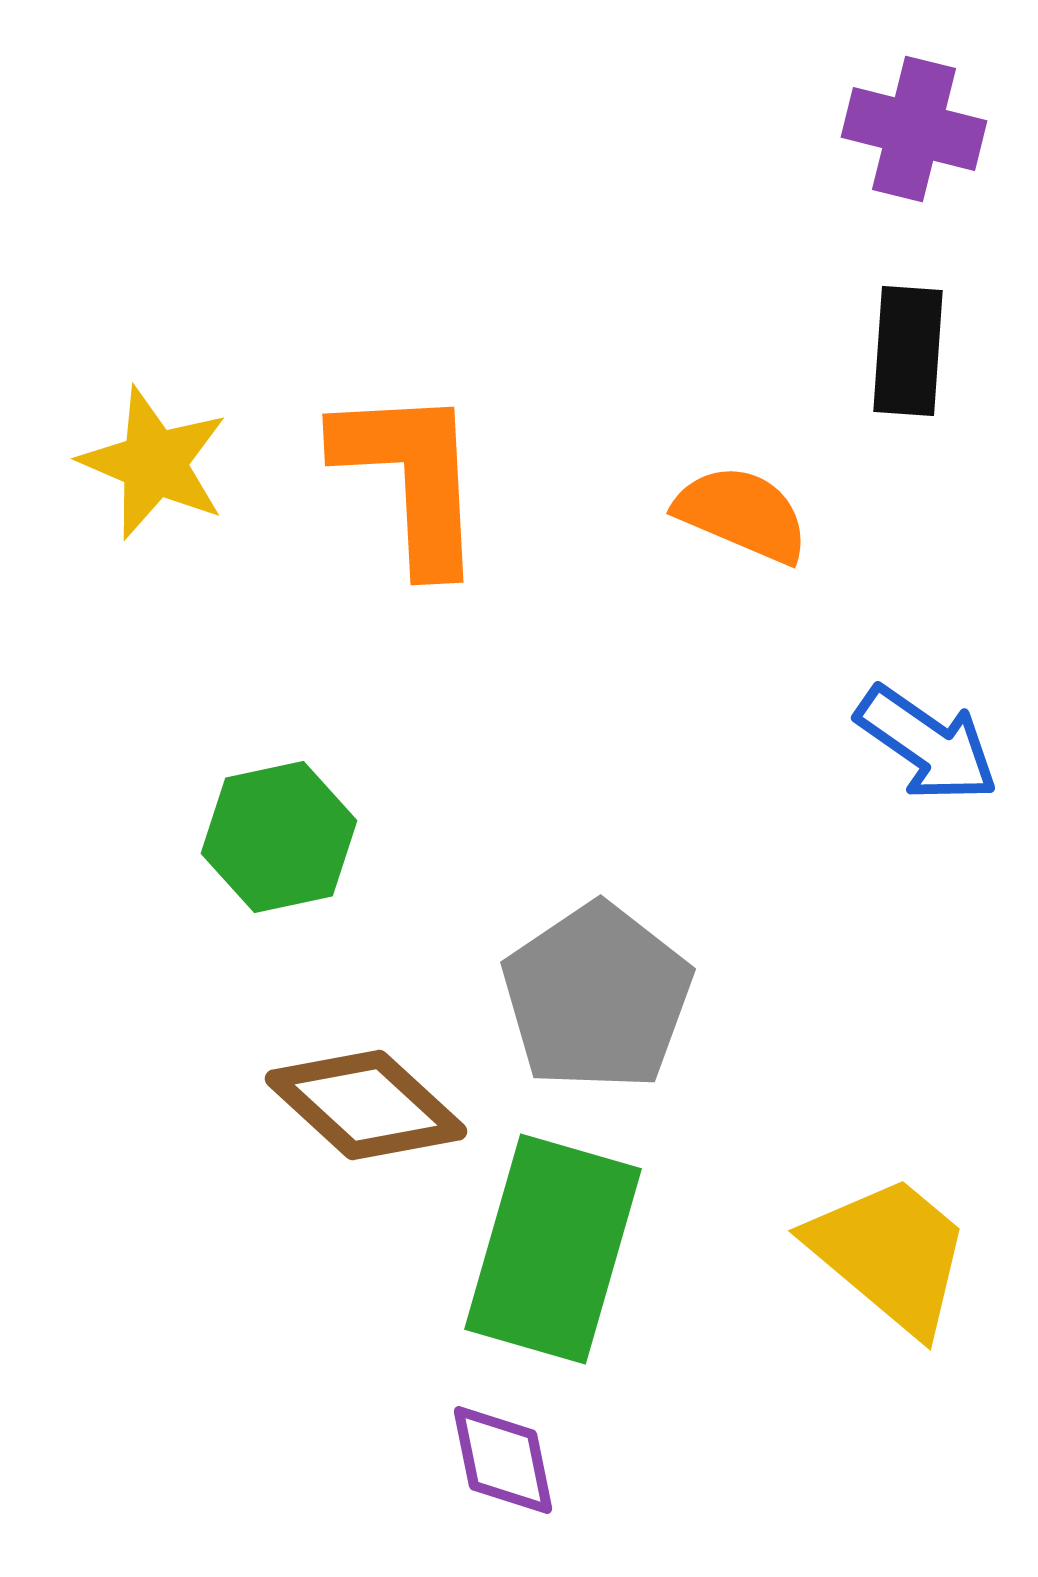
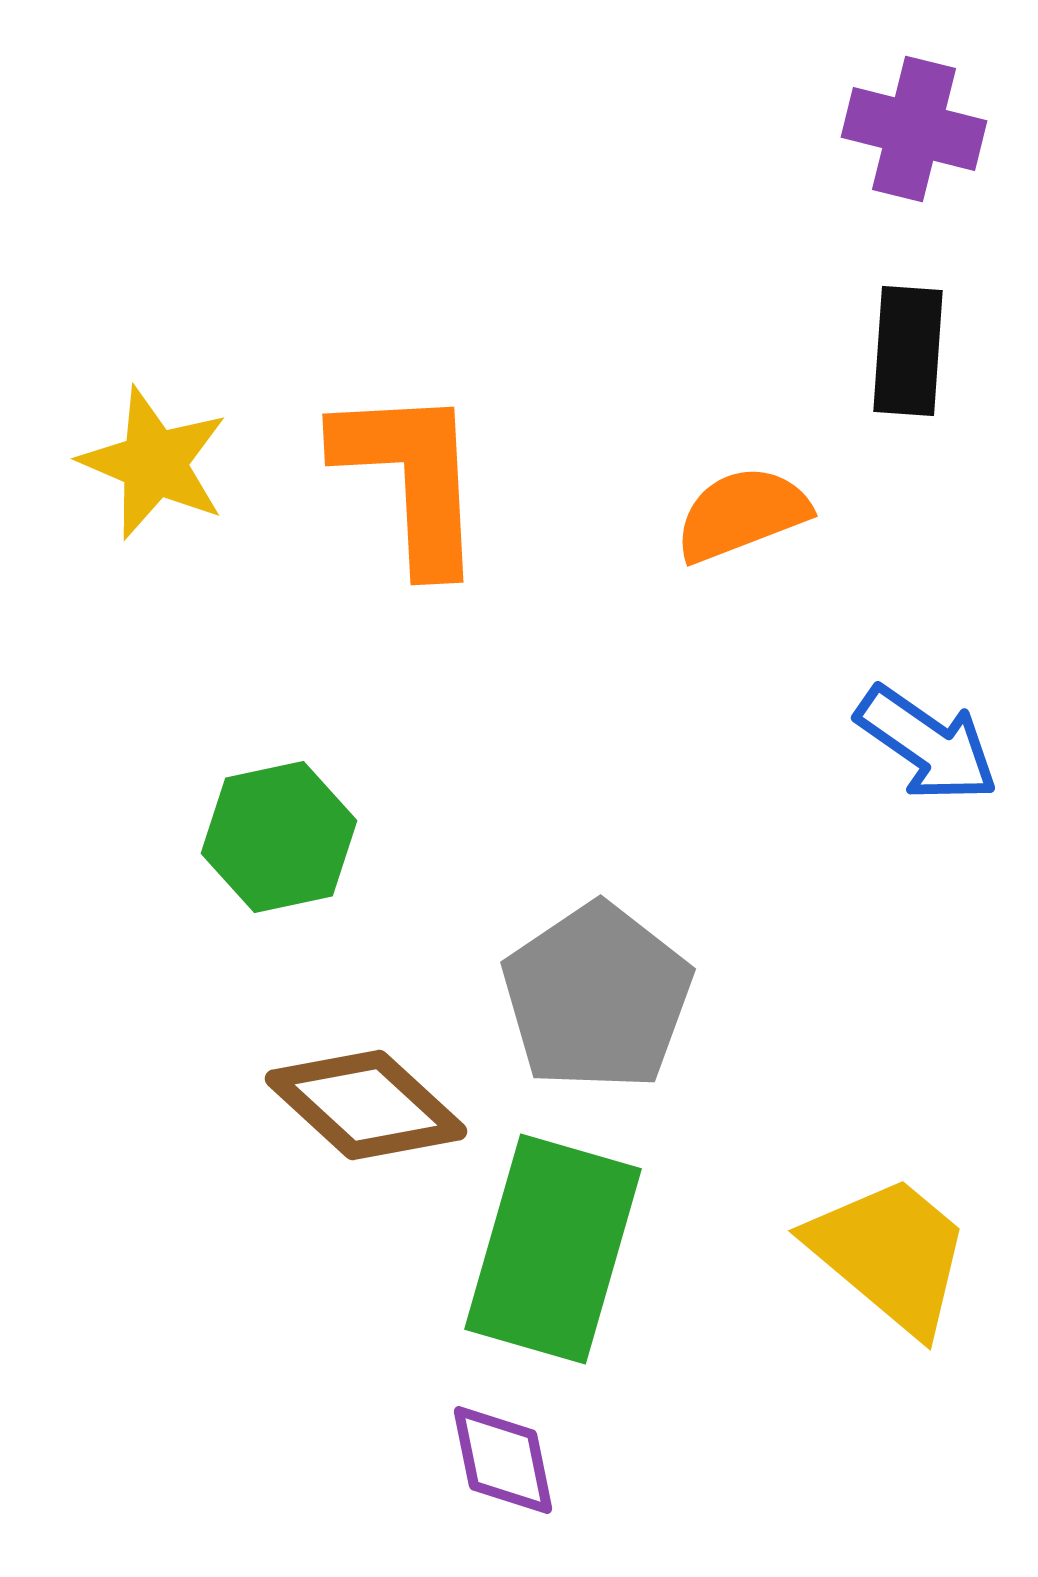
orange semicircle: rotated 44 degrees counterclockwise
